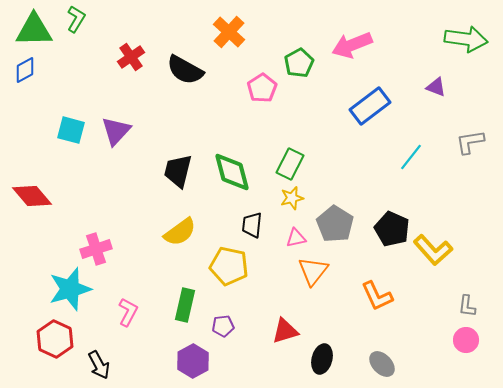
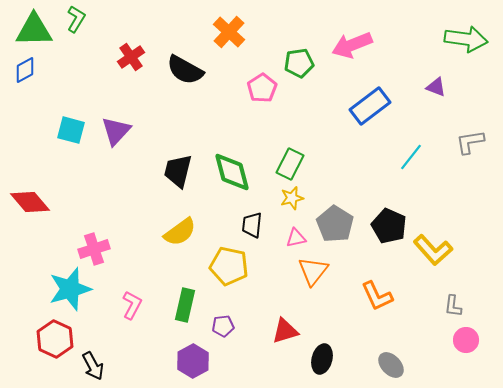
green pentagon at (299, 63): rotated 20 degrees clockwise
red diamond at (32, 196): moved 2 px left, 6 px down
black pentagon at (392, 229): moved 3 px left, 3 px up
pink cross at (96, 249): moved 2 px left
gray L-shape at (467, 306): moved 14 px left
pink L-shape at (128, 312): moved 4 px right, 7 px up
gray ellipse at (382, 364): moved 9 px right, 1 px down
black arrow at (99, 365): moved 6 px left, 1 px down
